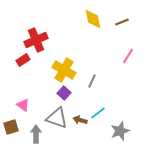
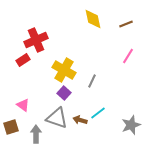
brown line: moved 4 px right, 2 px down
gray star: moved 11 px right, 6 px up
